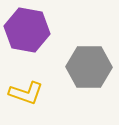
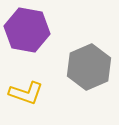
gray hexagon: rotated 24 degrees counterclockwise
